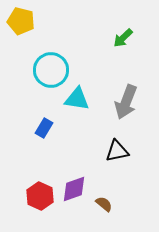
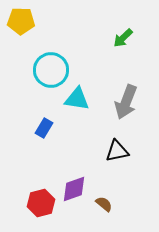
yellow pentagon: rotated 12 degrees counterclockwise
red hexagon: moved 1 px right, 7 px down; rotated 20 degrees clockwise
